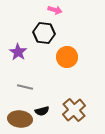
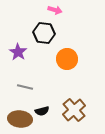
orange circle: moved 2 px down
